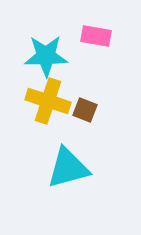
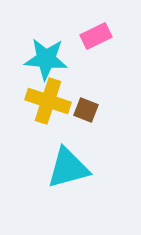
pink rectangle: rotated 36 degrees counterclockwise
cyan star: moved 3 px down; rotated 6 degrees clockwise
brown square: moved 1 px right
